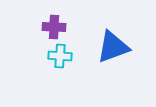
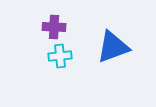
cyan cross: rotated 10 degrees counterclockwise
